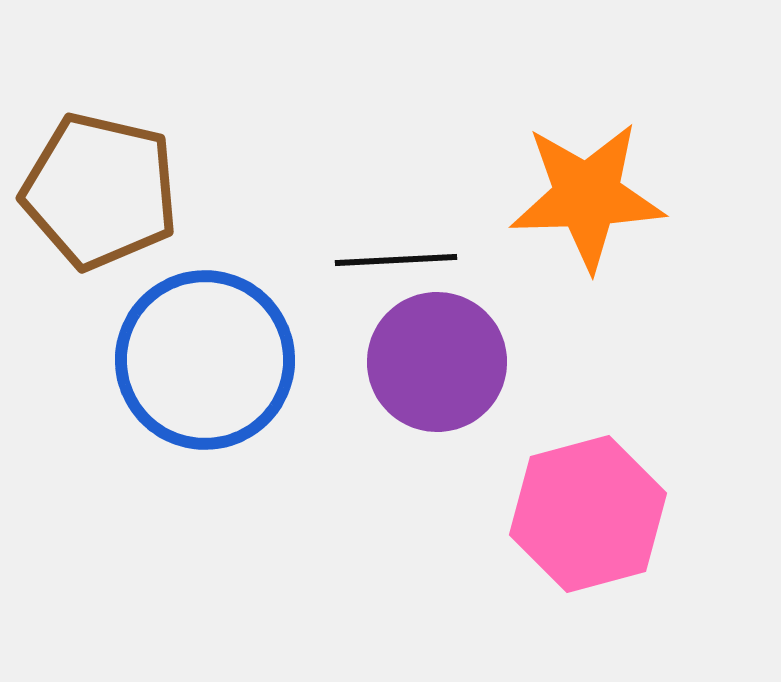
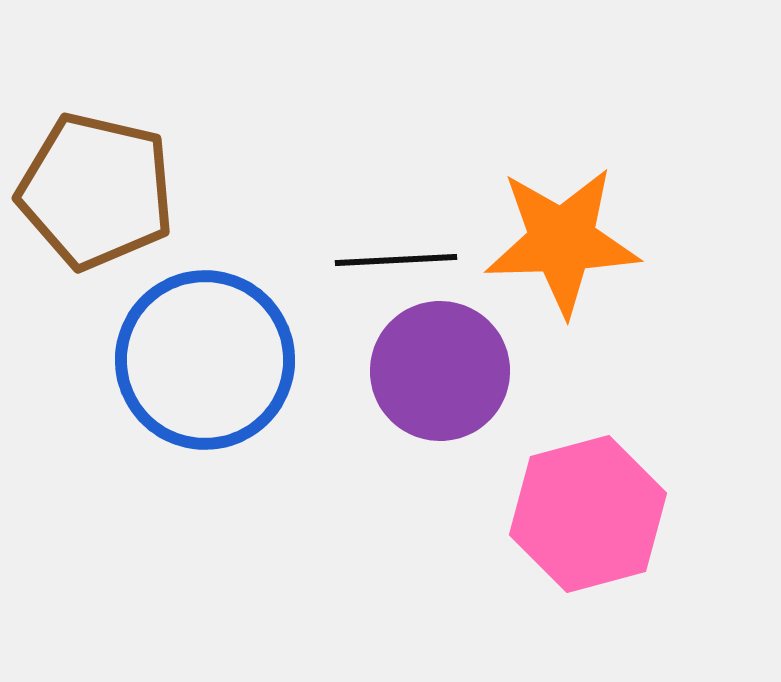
brown pentagon: moved 4 px left
orange star: moved 25 px left, 45 px down
purple circle: moved 3 px right, 9 px down
